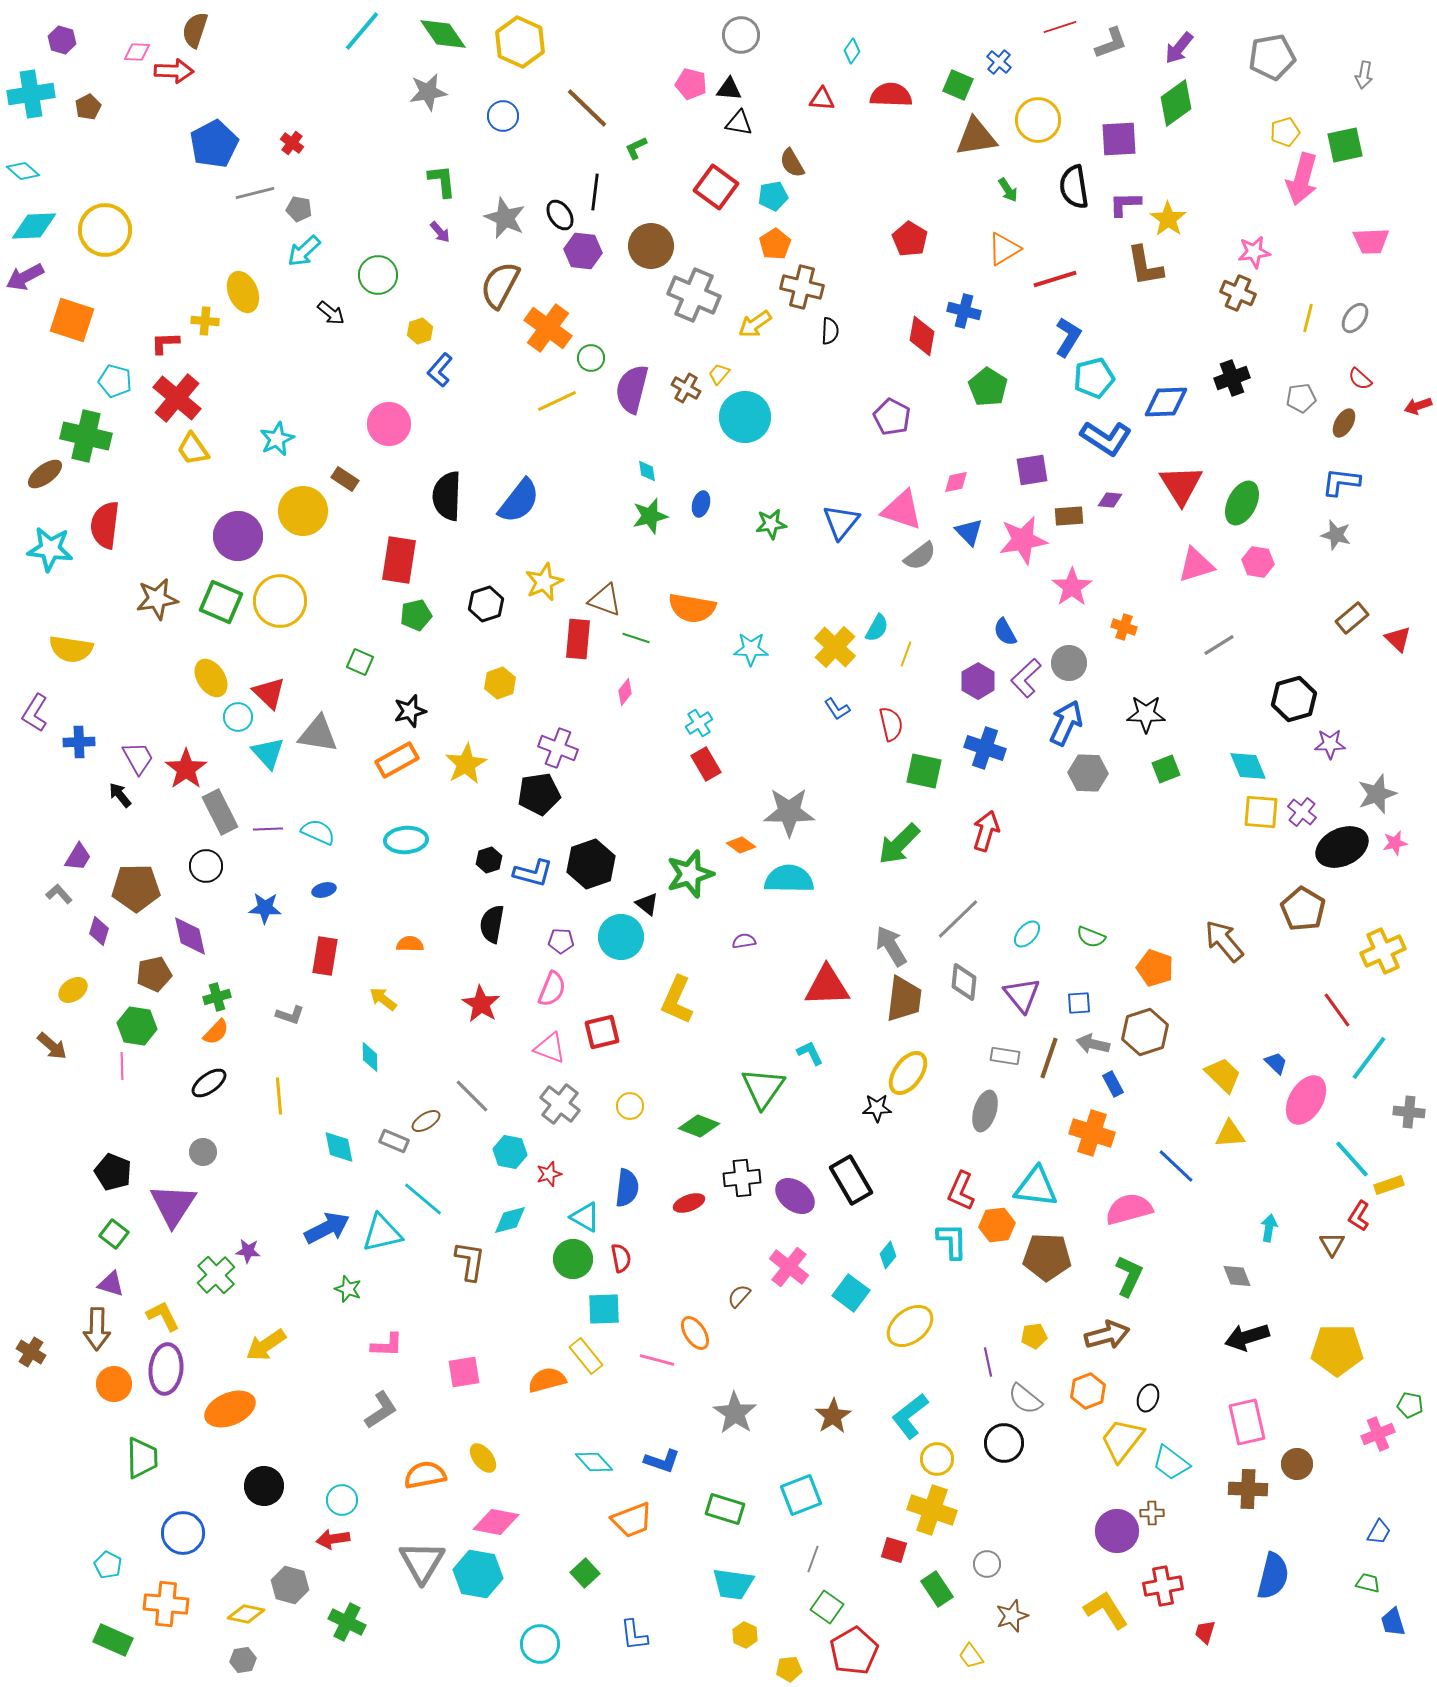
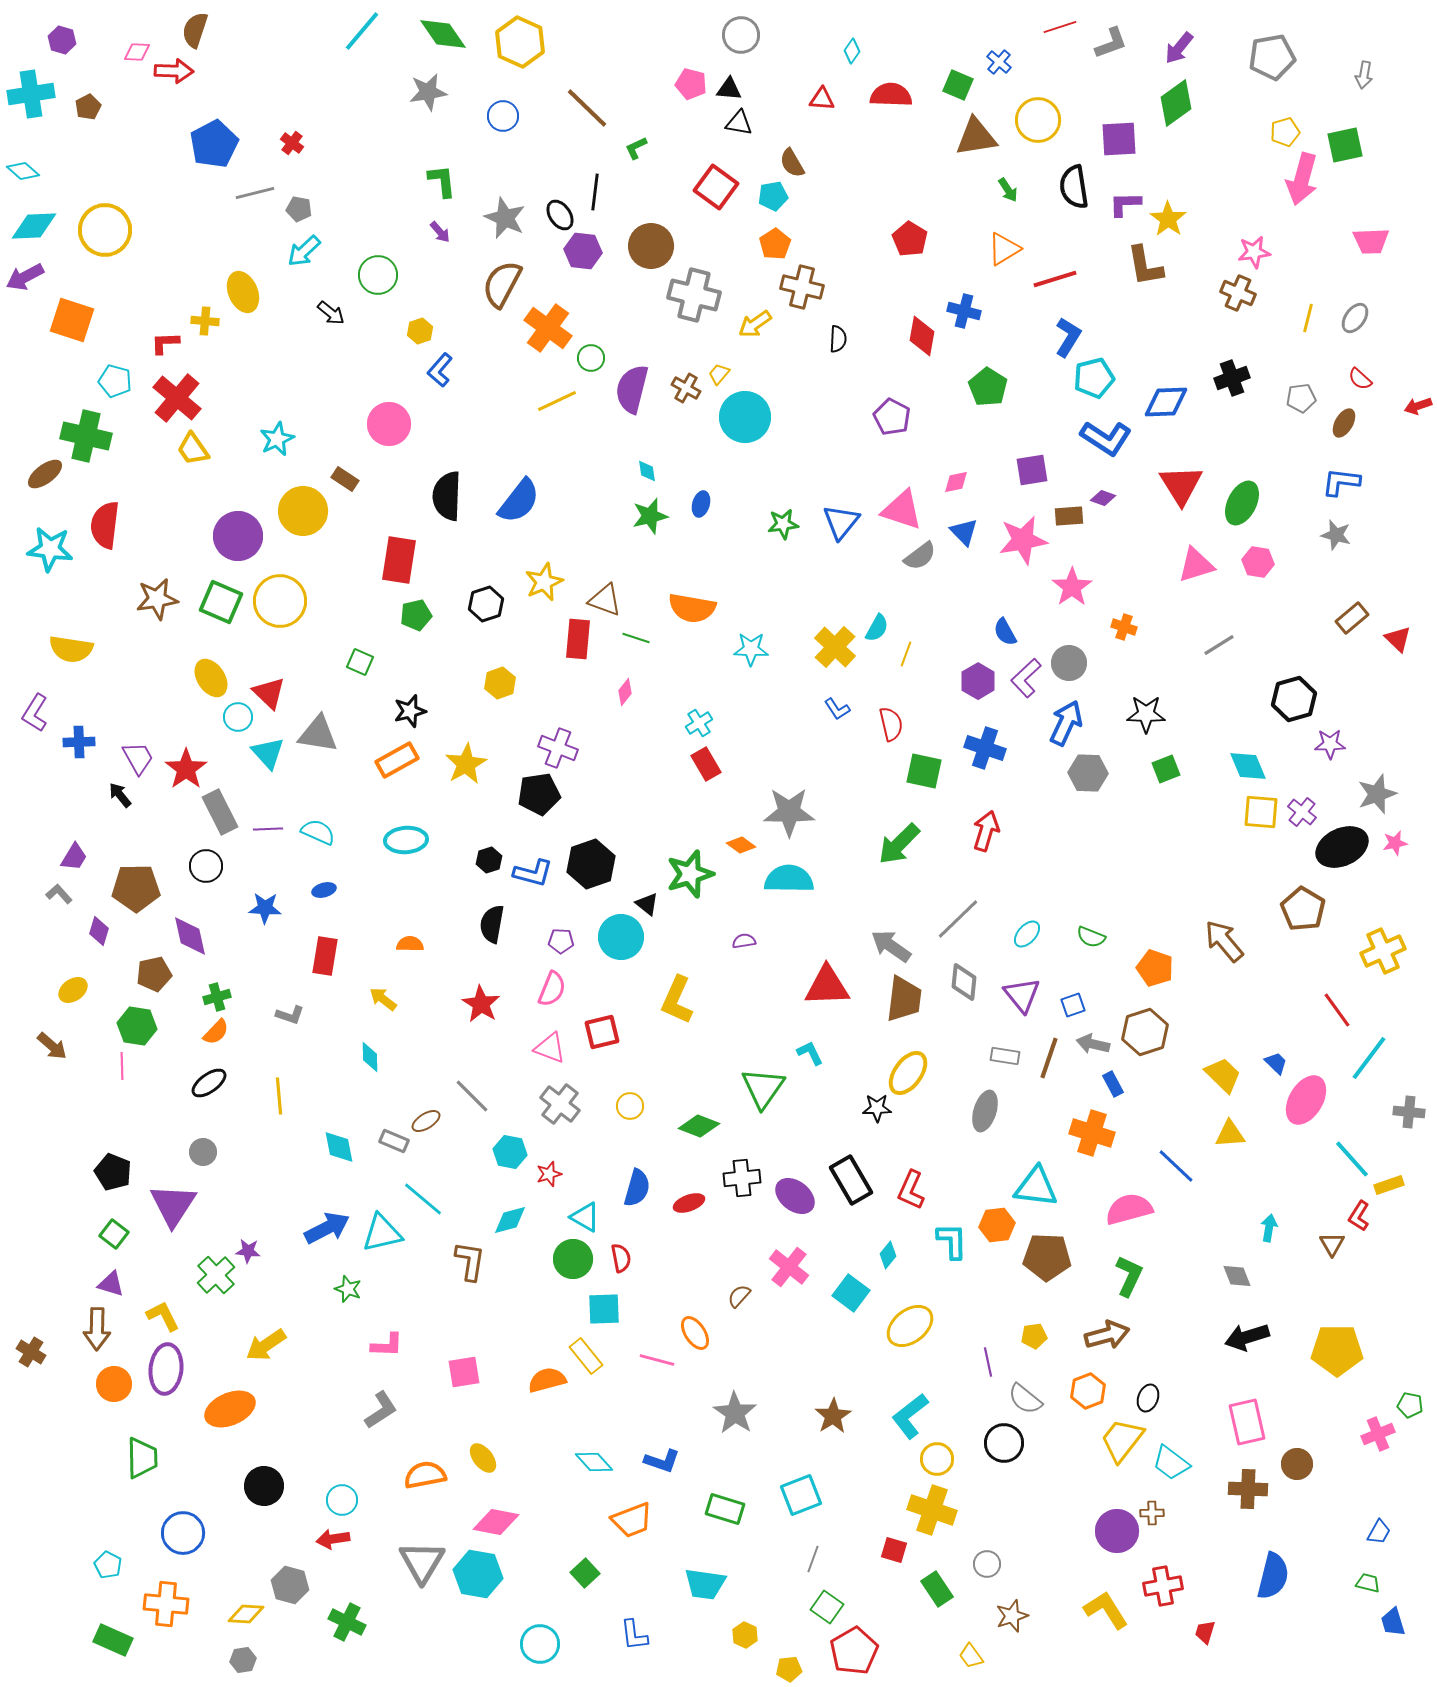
brown semicircle at (500, 285): moved 2 px right, 1 px up
gray cross at (694, 295): rotated 9 degrees counterclockwise
black semicircle at (830, 331): moved 8 px right, 8 px down
purple diamond at (1110, 500): moved 7 px left, 2 px up; rotated 15 degrees clockwise
green star at (771, 524): moved 12 px right
blue triangle at (969, 532): moved 5 px left
purple trapezoid at (78, 857): moved 4 px left
gray arrow at (891, 946): rotated 24 degrees counterclockwise
blue square at (1079, 1003): moved 6 px left, 2 px down; rotated 15 degrees counterclockwise
blue semicircle at (627, 1188): moved 10 px right; rotated 9 degrees clockwise
red L-shape at (961, 1191): moved 50 px left, 1 px up
cyan trapezoid at (733, 1584): moved 28 px left
yellow diamond at (246, 1614): rotated 9 degrees counterclockwise
